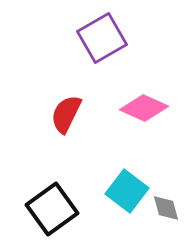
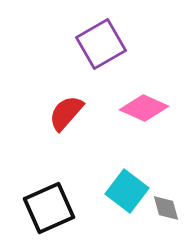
purple square: moved 1 px left, 6 px down
red semicircle: moved 1 px up; rotated 15 degrees clockwise
black square: moved 3 px left, 1 px up; rotated 12 degrees clockwise
